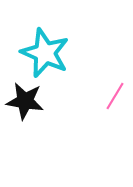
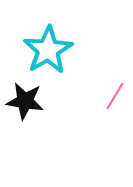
cyan star: moved 3 px right, 3 px up; rotated 18 degrees clockwise
